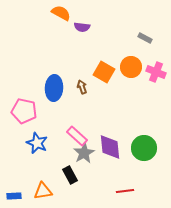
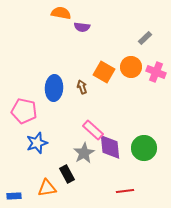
orange semicircle: rotated 18 degrees counterclockwise
gray rectangle: rotated 72 degrees counterclockwise
pink rectangle: moved 16 px right, 6 px up
blue star: rotated 30 degrees clockwise
black rectangle: moved 3 px left, 1 px up
orange triangle: moved 4 px right, 3 px up
